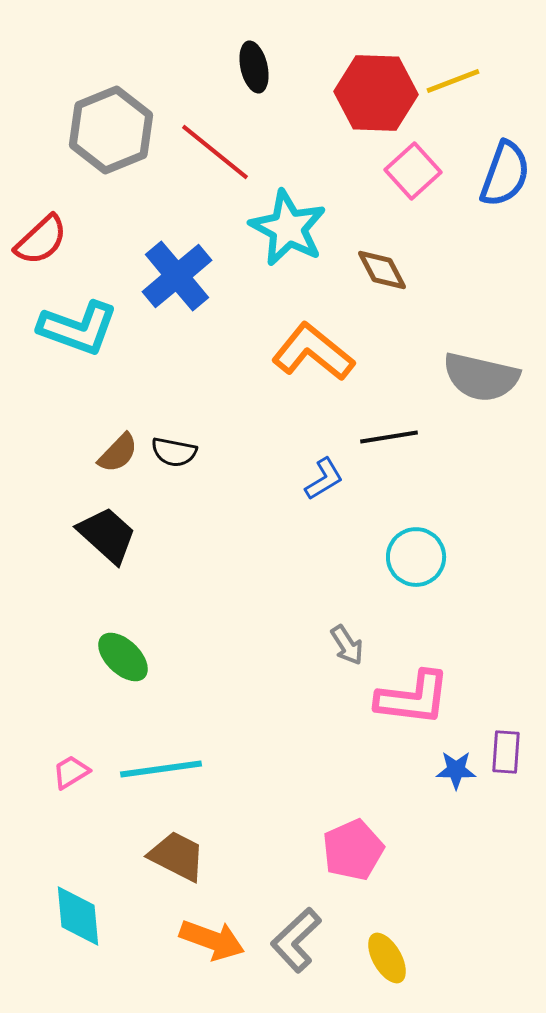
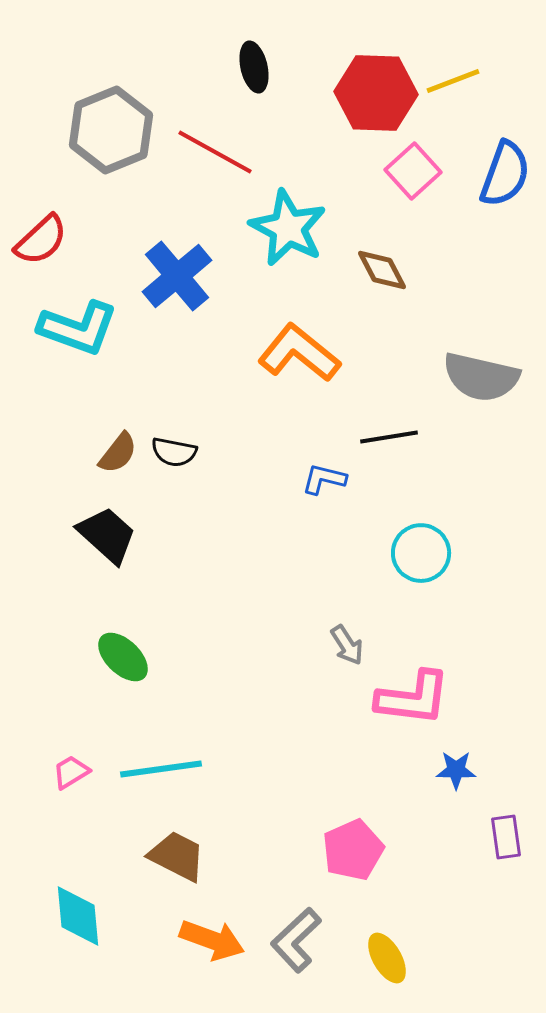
red line: rotated 10 degrees counterclockwise
orange L-shape: moved 14 px left, 1 px down
brown semicircle: rotated 6 degrees counterclockwise
blue L-shape: rotated 135 degrees counterclockwise
cyan circle: moved 5 px right, 4 px up
purple rectangle: moved 85 px down; rotated 12 degrees counterclockwise
